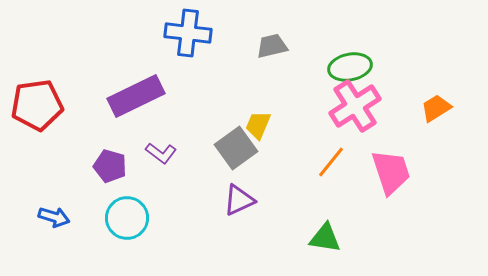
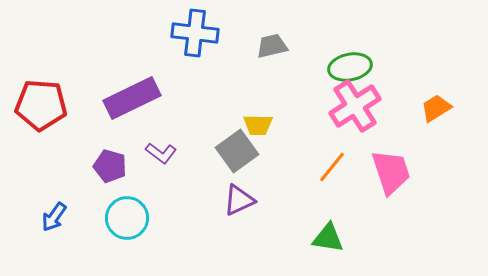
blue cross: moved 7 px right
purple rectangle: moved 4 px left, 2 px down
red pentagon: moved 4 px right; rotated 12 degrees clockwise
yellow trapezoid: rotated 112 degrees counterclockwise
gray square: moved 1 px right, 3 px down
orange line: moved 1 px right, 5 px down
blue arrow: rotated 108 degrees clockwise
green triangle: moved 3 px right
